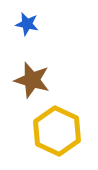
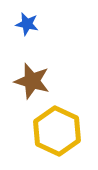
brown star: moved 1 px down
